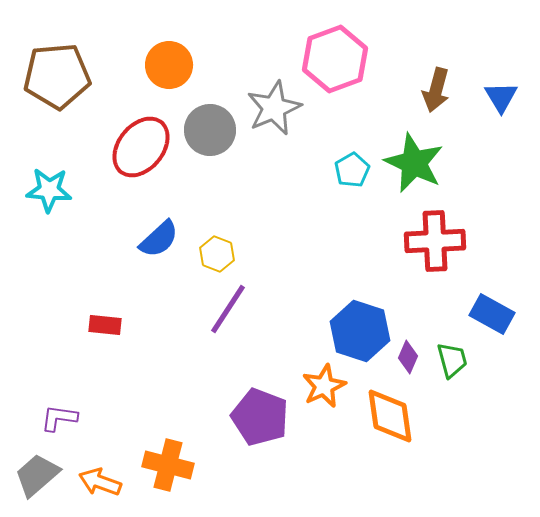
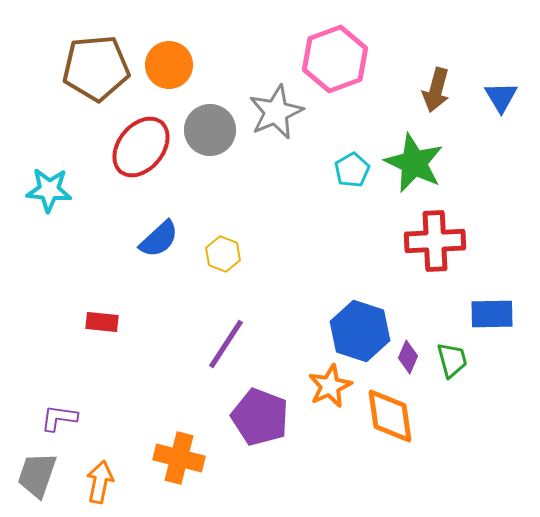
brown pentagon: moved 39 px right, 8 px up
gray star: moved 2 px right, 4 px down
yellow hexagon: moved 6 px right
purple line: moved 2 px left, 35 px down
blue rectangle: rotated 30 degrees counterclockwise
red rectangle: moved 3 px left, 3 px up
orange star: moved 6 px right
orange cross: moved 11 px right, 7 px up
gray trapezoid: rotated 30 degrees counterclockwise
orange arrow: rotated 81 degrees clockwise
